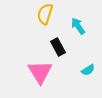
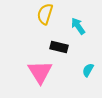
black rectangle: moved 1 px right; rotated 48 degrees counterclockwise
cyan semicircle: rotated 152 degrees clockwise
